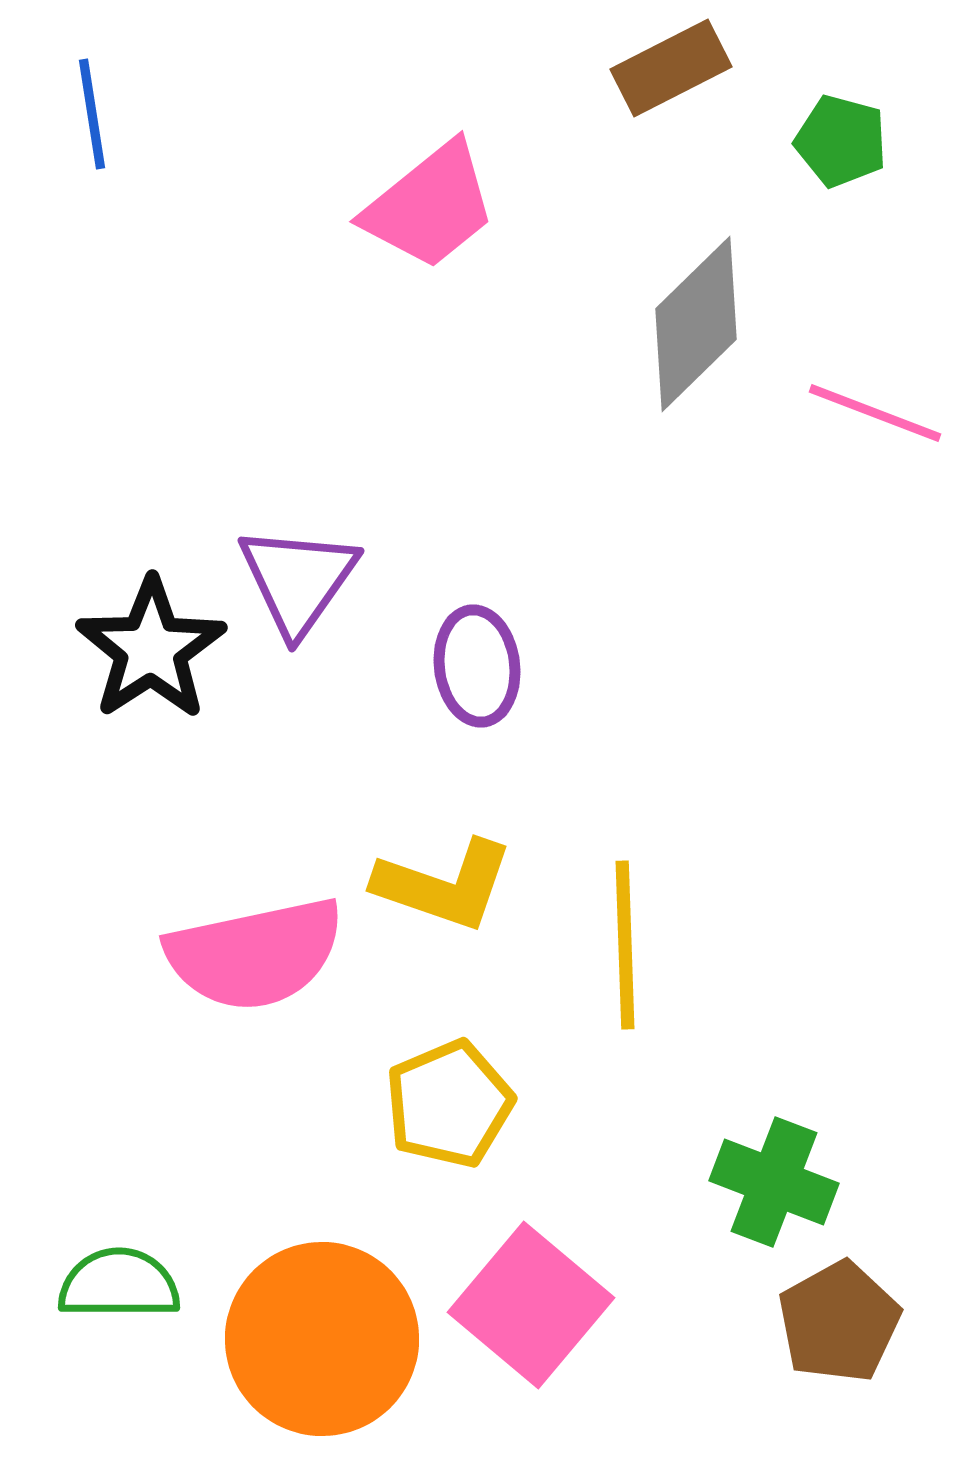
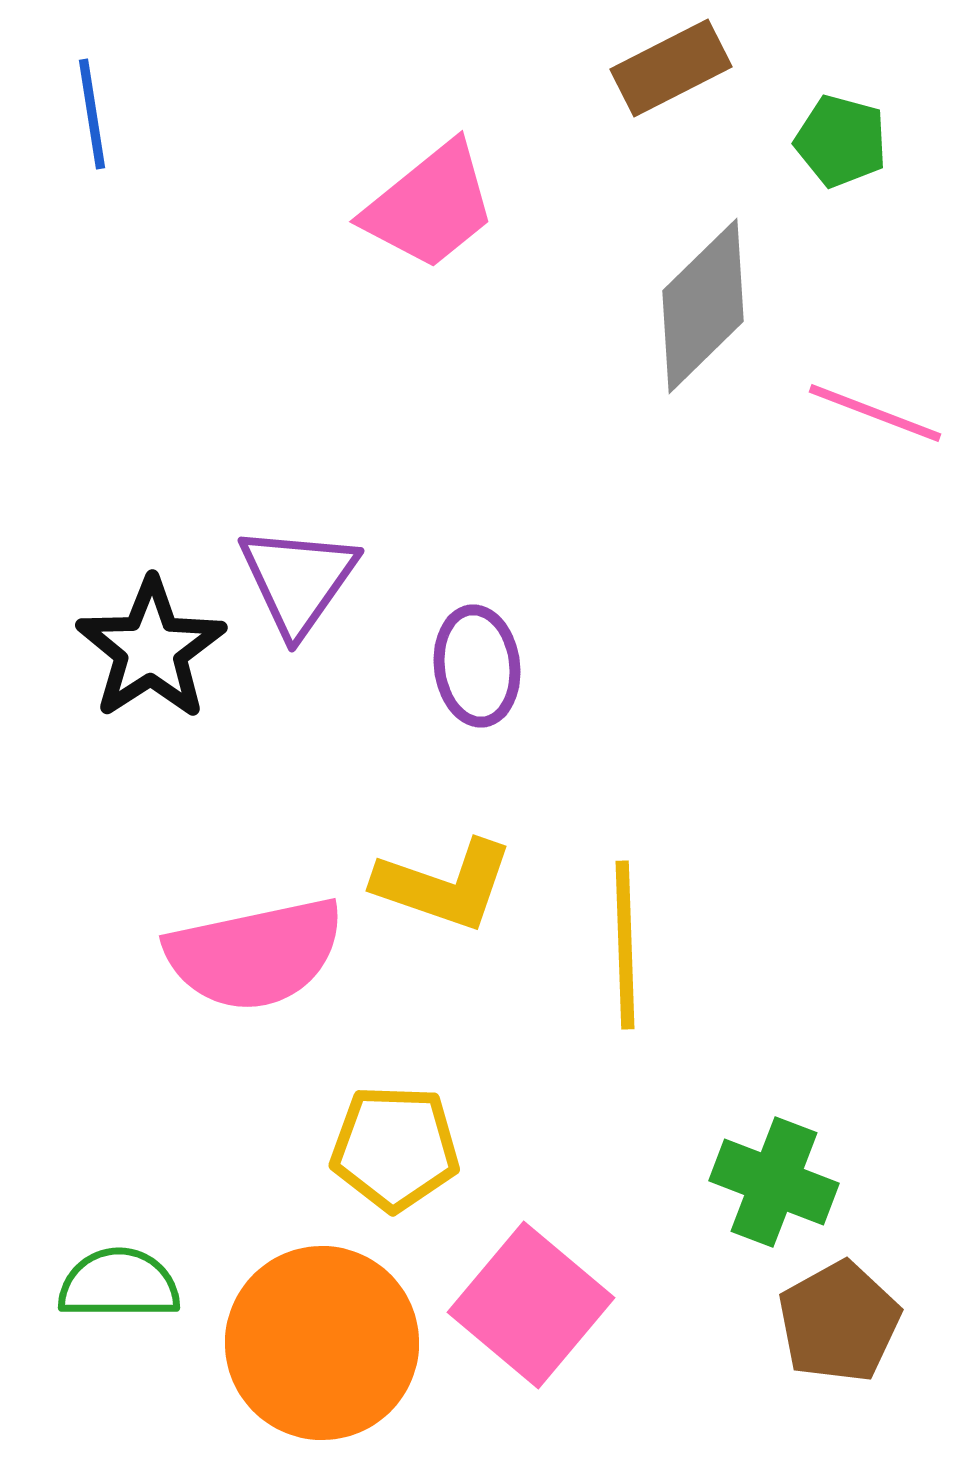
gray diamond: moved 7 px right, 18 px up
yellow pentagon: moved 54 px left, 44 px down; rotated 25 degrees clockwise
orange circle: moved 4 px down
